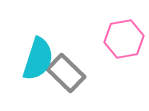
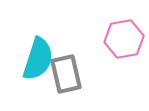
gray rectangle: moved 1 px down; rotated 33 degrees clockwise
